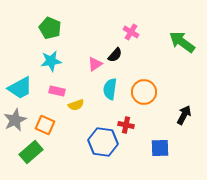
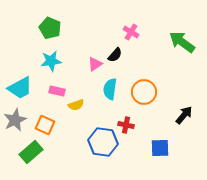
black arrow: rotated 12 degrees clockwise
